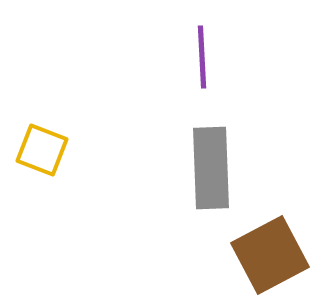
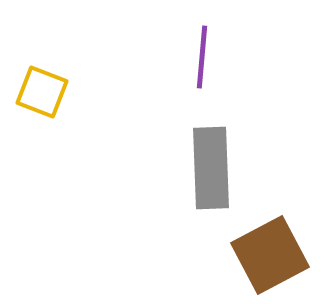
purple line: rotated 8 degrees clockwise
yellow square: moved 58 px up
